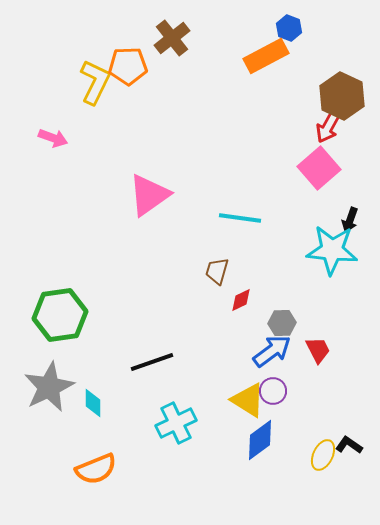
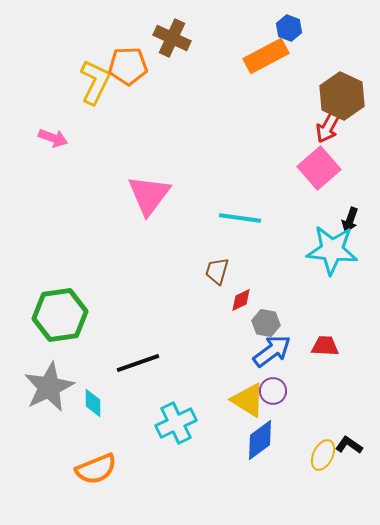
brown cross: rotated 27 degrees counterclockwise
pink triangle: rotated 18 degrees counterclockwise
gray hexagon: moved 16 px left; rotated 12 degrees clockwise
red trapezoid: moved 7 px right, 4 px up; rotated 60 degrees counterclockwise
black line: moved 14 px left, 1 px down
